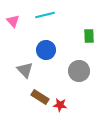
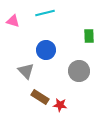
cyan line: moved 2 px up
pink triangle: rotated 32 degrees counterclockwise
gray triangle: moved 1 px right, 1 px down
